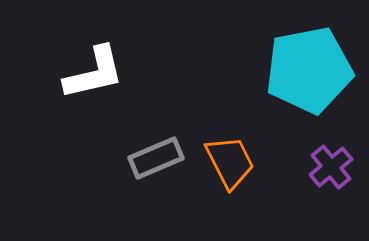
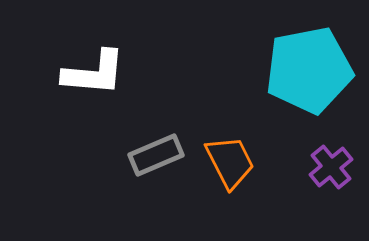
white L-shape: rotated 18 degrees clockwise
gray rectangle: moved 3 px up
